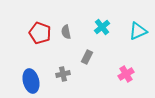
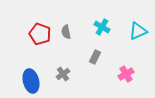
cyan cross: rotated 21 degrees counterclockwise
red pentagon: moved 1 px down
gray rectangle: moved 8 px right
gray cross: rotated 24 degrees counterclockwise
